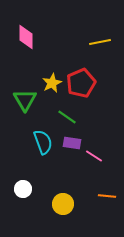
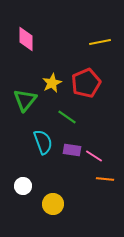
pink diamond: moved 2 px down
red pentagon: moved 5 px right
green triangle: rotated 10 degrees clockwise
purple rectangle: moved 7 px down
white circle: moved 3 px up
orange line: moved 2 px left, 17 px up
yellow circle: moved 10 px left
